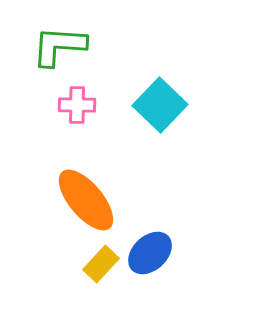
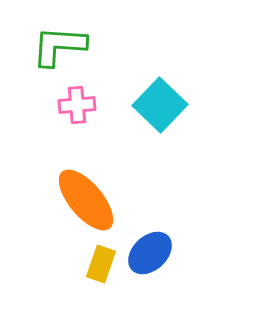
pink cross: rotated 6 degrees counterclockwise
yellow rectangle: rotated 24 degrees counterclockwise
